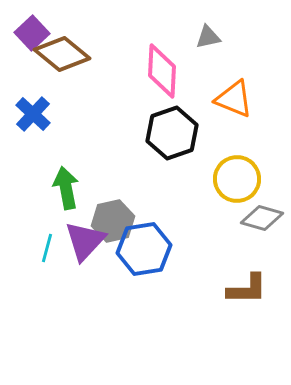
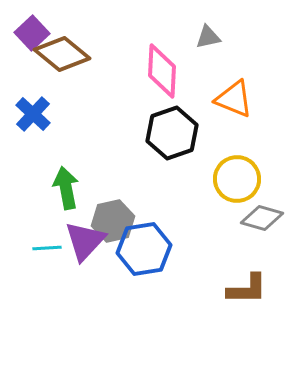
cyan line: rotated 72 degrees clockwise
